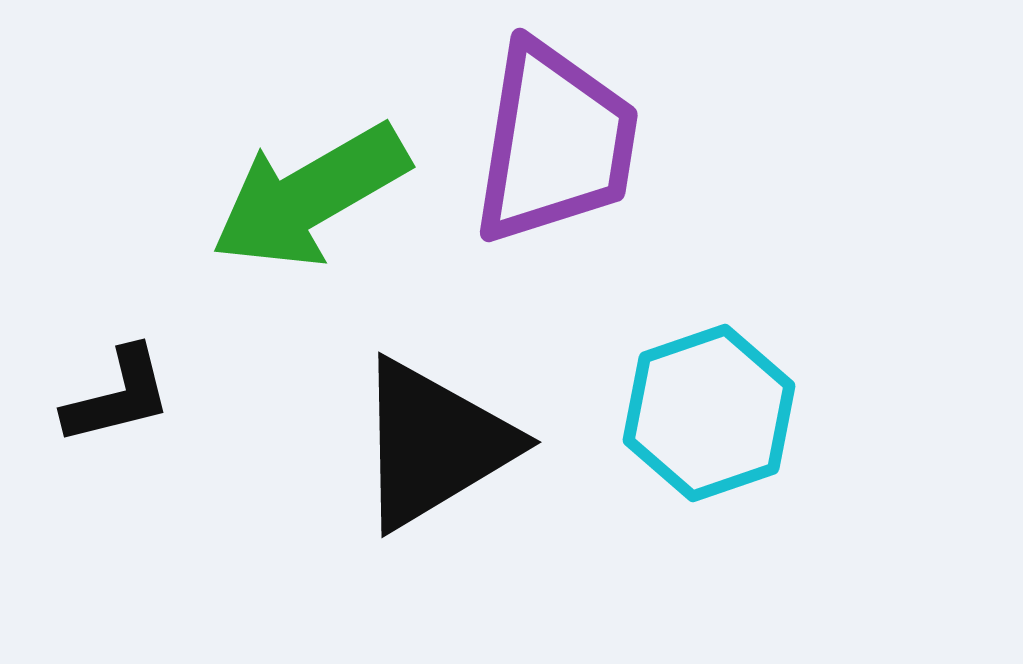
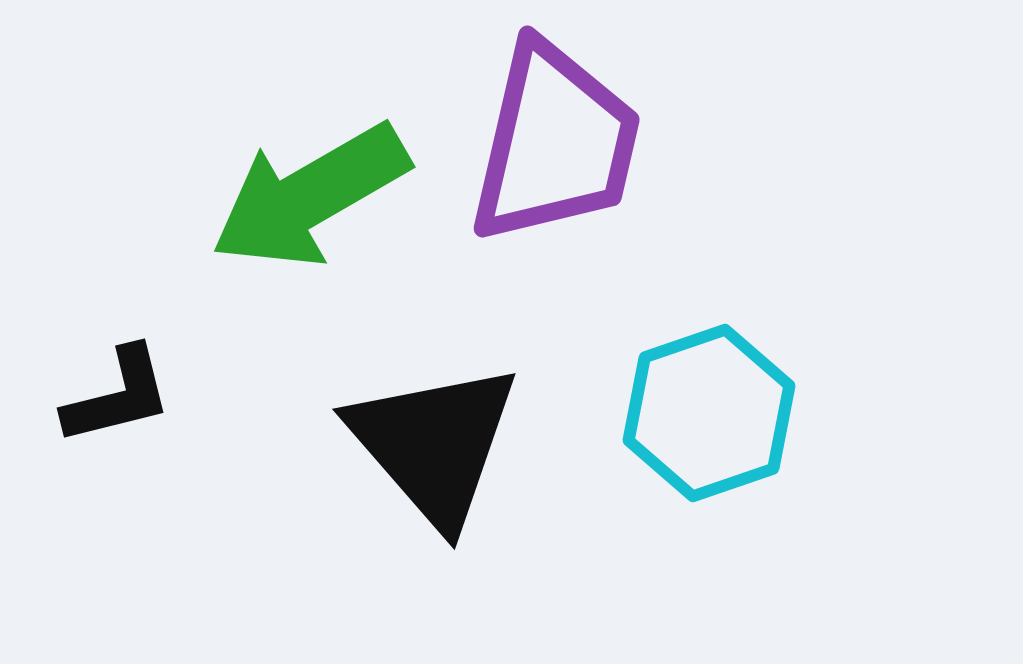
purple trapezoid: rotated 4 degrees clockwise
black triangle: rotated 40 degrees counterclockwise
